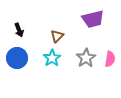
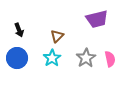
purple trapezoid: moved 4 px right
pink semicircle: rotated 21 degrees counterclockwise
